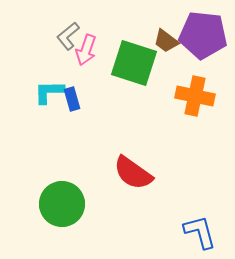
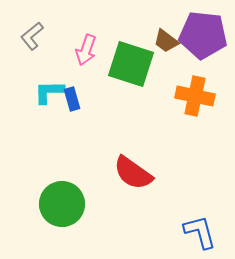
gray L-shape: moved 36 px left
green square: moved 3 px left, 1 px down
